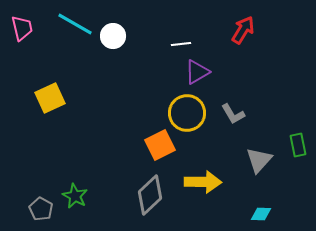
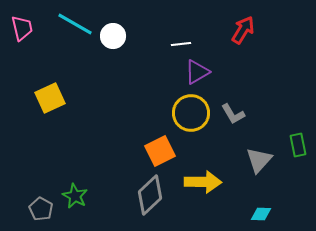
yellow circle: moved 4 px right
orange square: moved 6 px down
